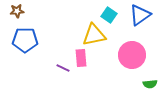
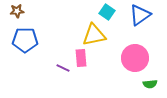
cyan square: moved 2 px left, 3 px up
pink circle: moved 3 px right, 3 px down
